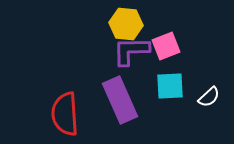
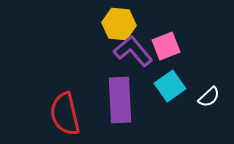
yellow hexagon: moved 7 px left
purple L-shape: moved 2 px right; rotated 51 degrees clockwise
cyan square: rotated 32 degrees counterclockwise
purple rectangle: rotated 21 degrees clockwise
red semicircle: rotated 9 degrees counterclockwise
